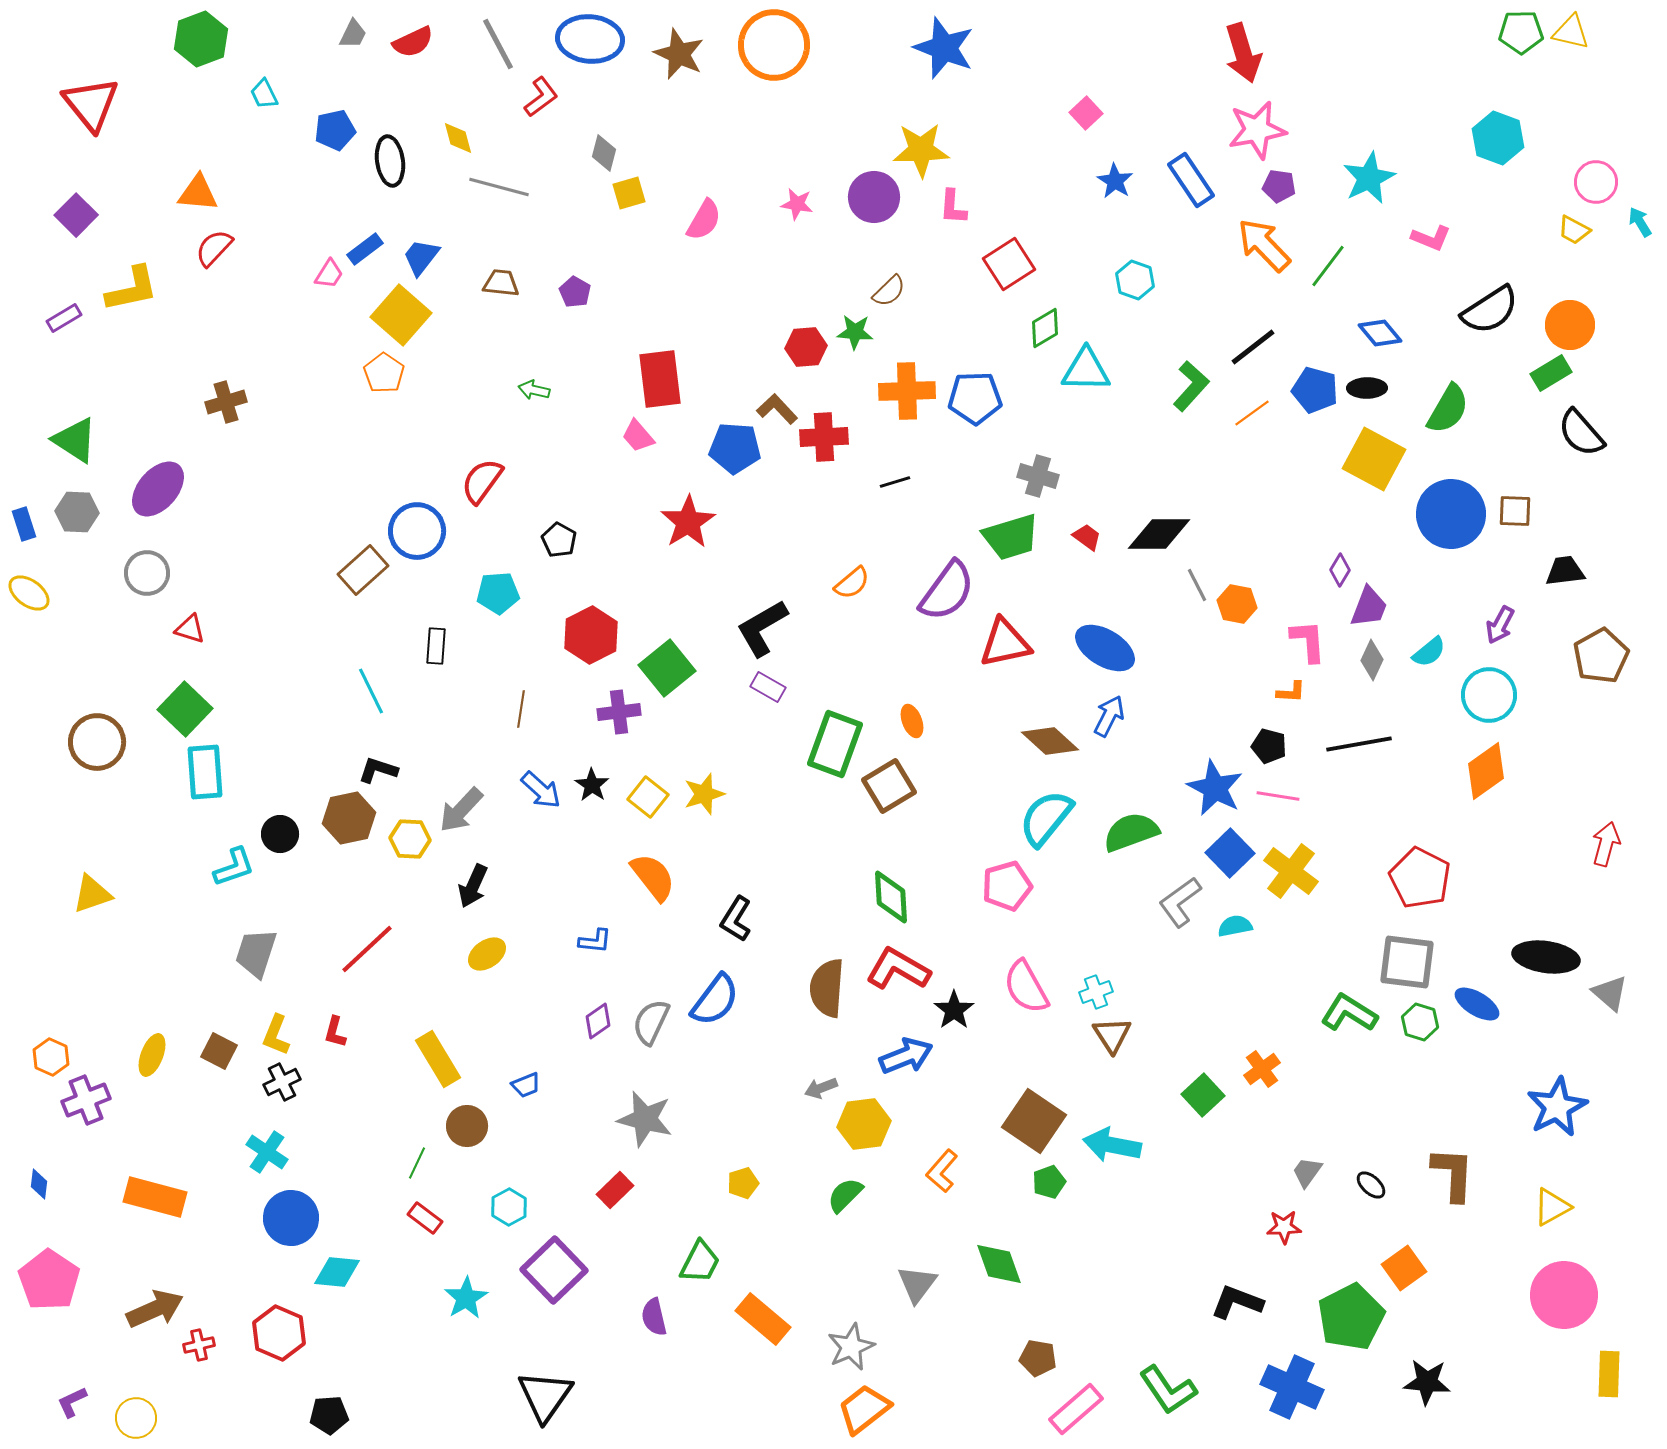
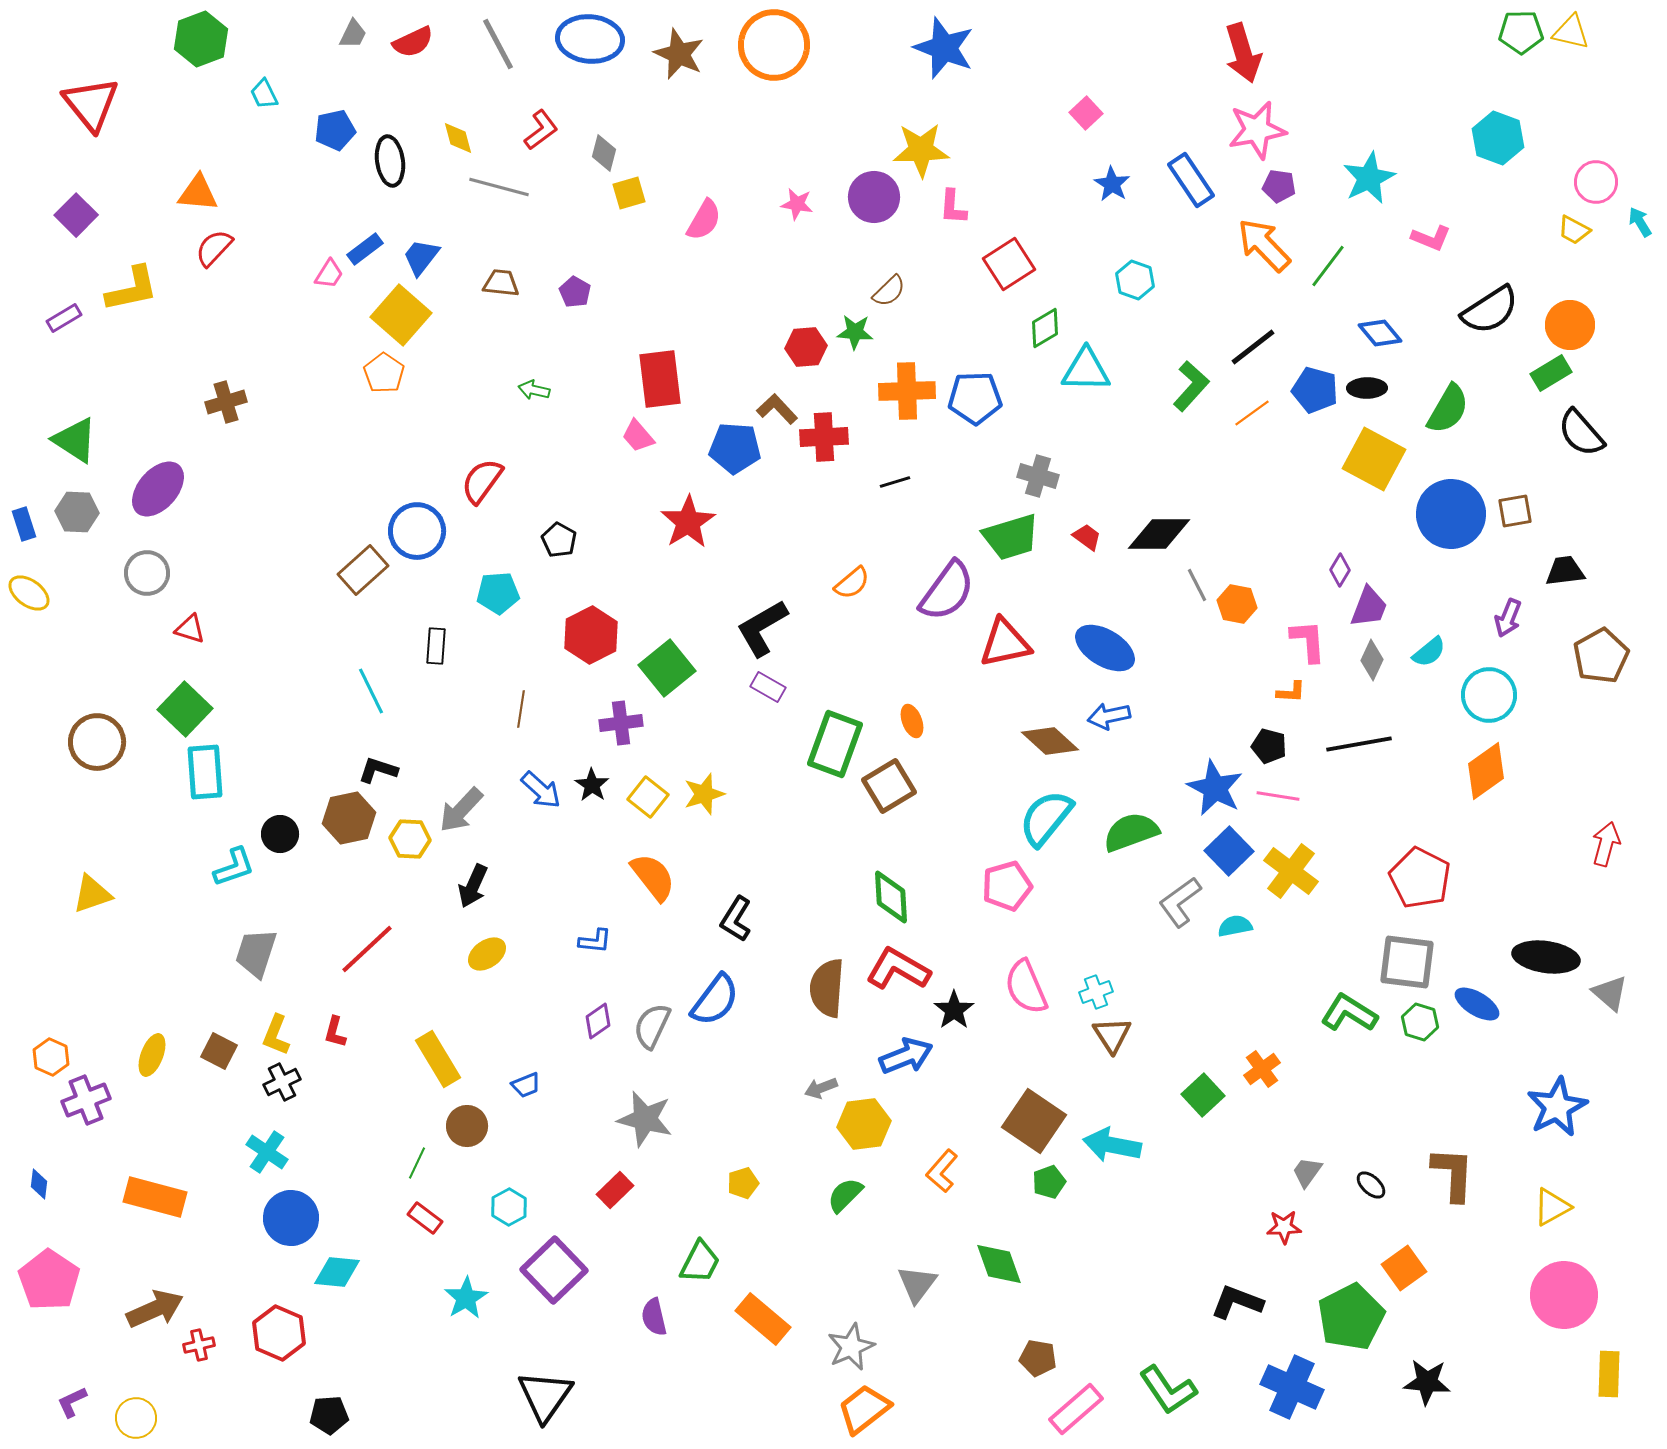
red L-shape at (541, 97): moved 33 px down
blue star at (1115, 181): moved 3 px left, 3 px down
brown square at (1515, 511): rotated 12 degrees counterclockwise
purple arrow at (1500, 625): moved 8 px right, 7 px up; rotated 6 degrees counterclockwise
purple cross at (619, 712): moved 2 px right, 11 px down
blue arrow at (1109, 716): rotated 129 degrees counterclockwise
blue square at (1230, 853): moved 1 px left, 2 px up
pink semicircle at (1026, 987): rotated 6 degrees clockwise
gray semicircle at (651, 1022): moved 1 px right, 4 px down
